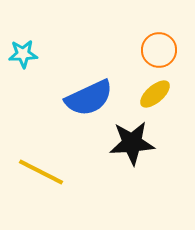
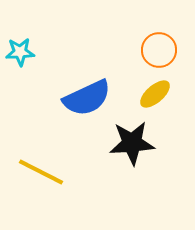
cyan star: moved 3 px left, 2 px up
blue semicircle: moved 2 px left
